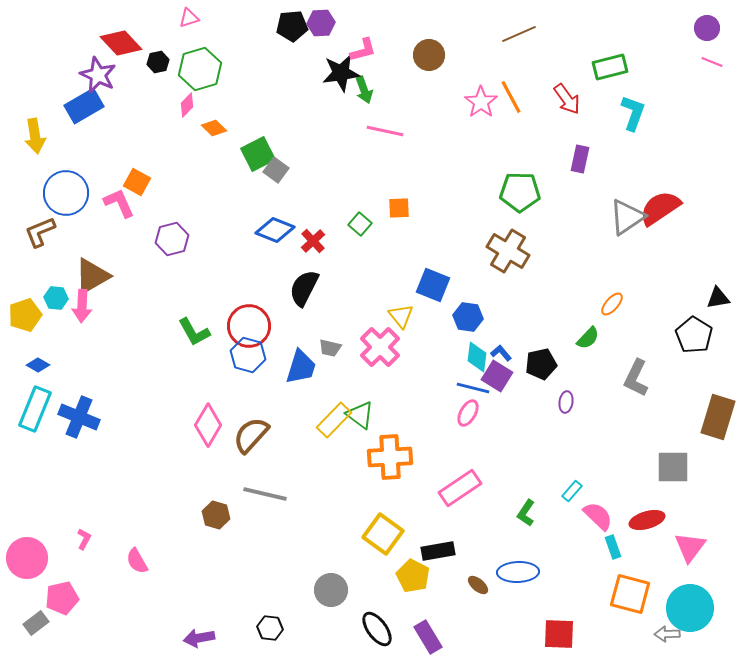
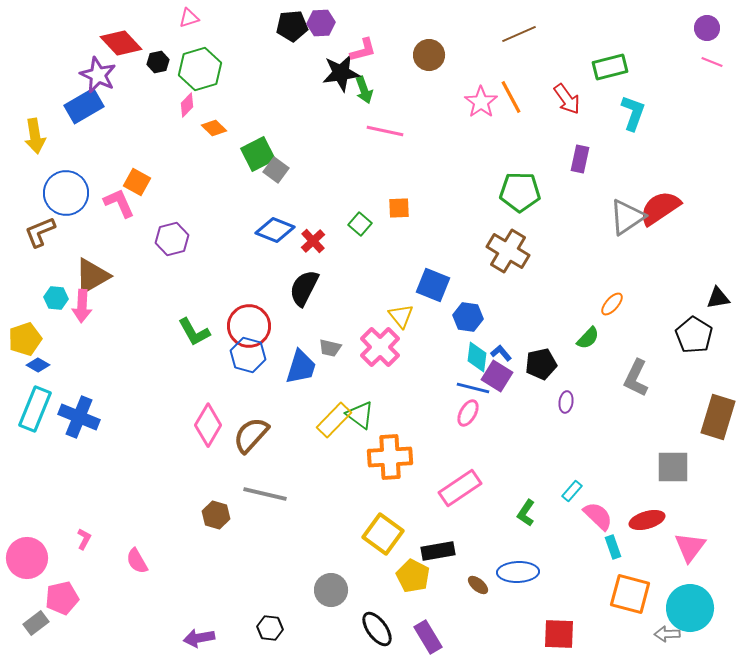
yellow pentagon at (25, 315): moved 24 px down
